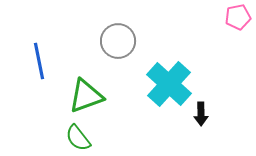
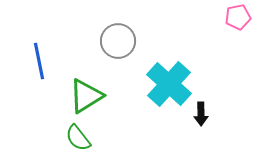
green triangle: rotated 12 degrees counterclockwise
